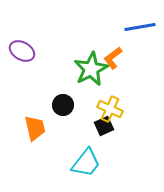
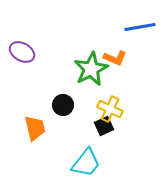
purple ellipse: moved 1 px down
orange L-shape: moved 2 px right; rotated 120 degrees counterclockwise
